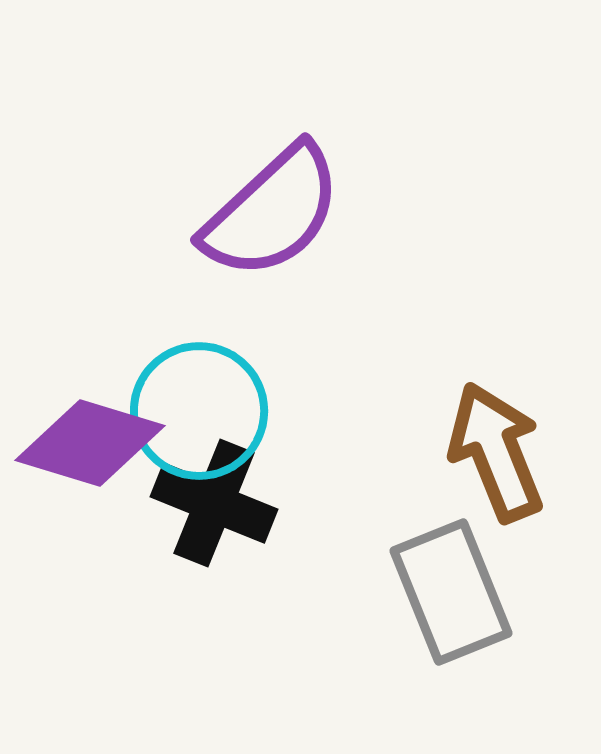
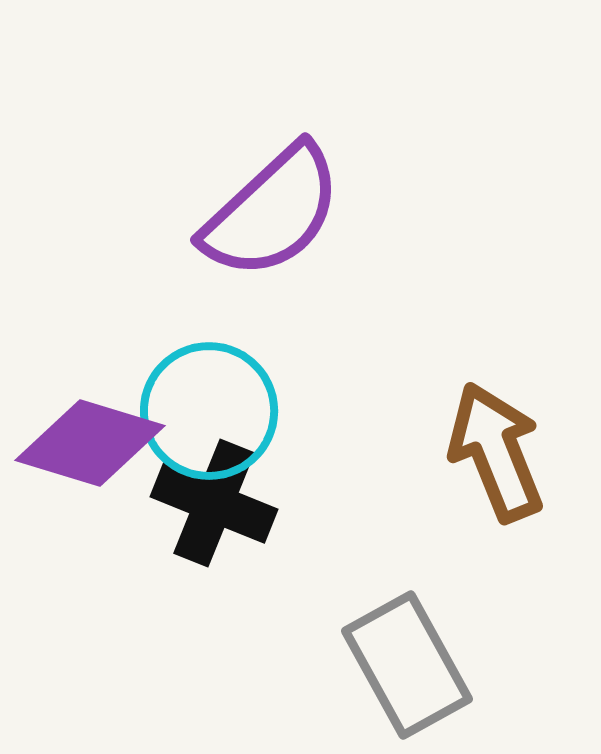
cyan circle: moved 10 px right
gray rectangle: moved 44 px left, 73 px down; rotated 7 degrees counterclockwise
